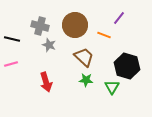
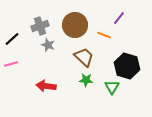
gray cross: rotated 36 degrees counterclockwise
black line: rotated 56 degrees counterclockwise
gray star: moved 1 px left
red arrow: moved 4 px down; rotated 114 degrees clockwise
